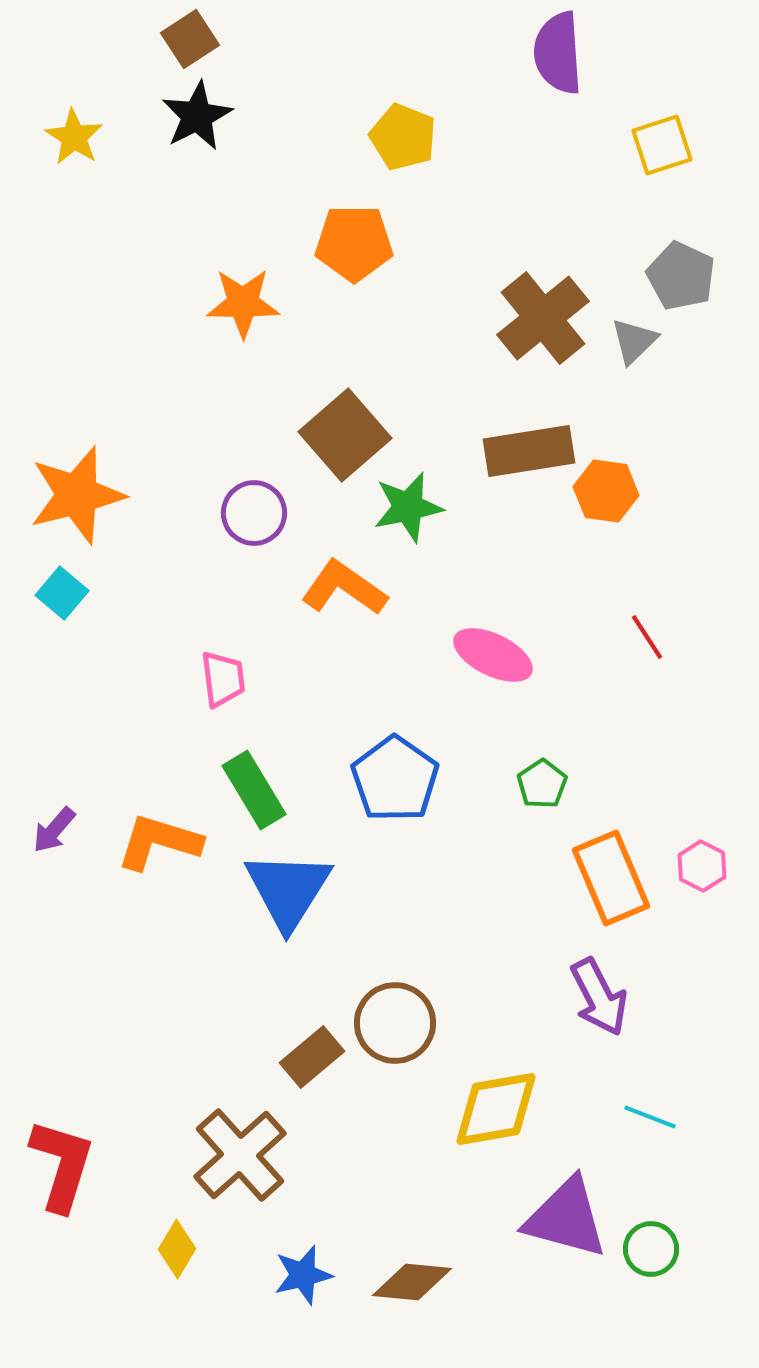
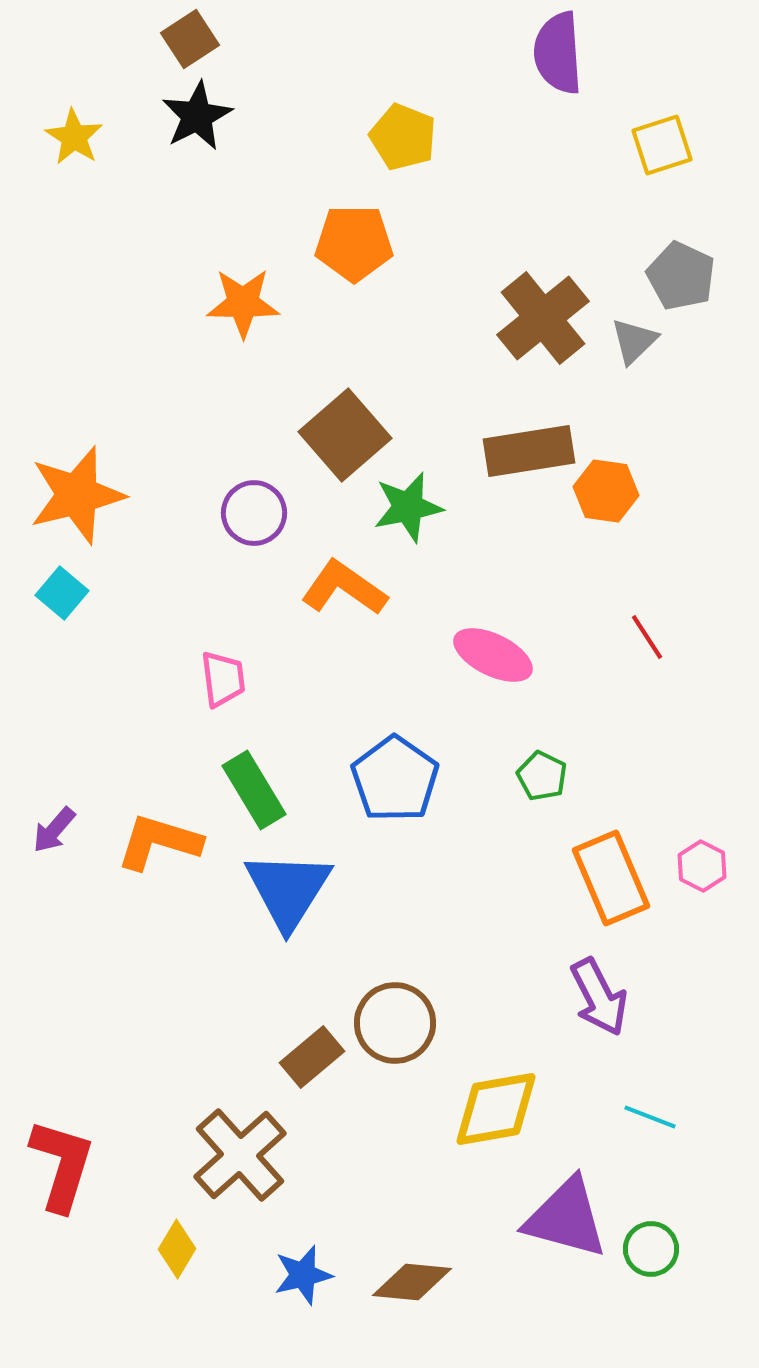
green pentagon at (542, 784): moved 8 px up; rotated 12 degrees counterclockwise
